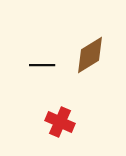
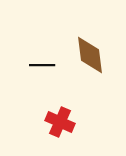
brown diamond: rotated 66 degrees counterclockwise
